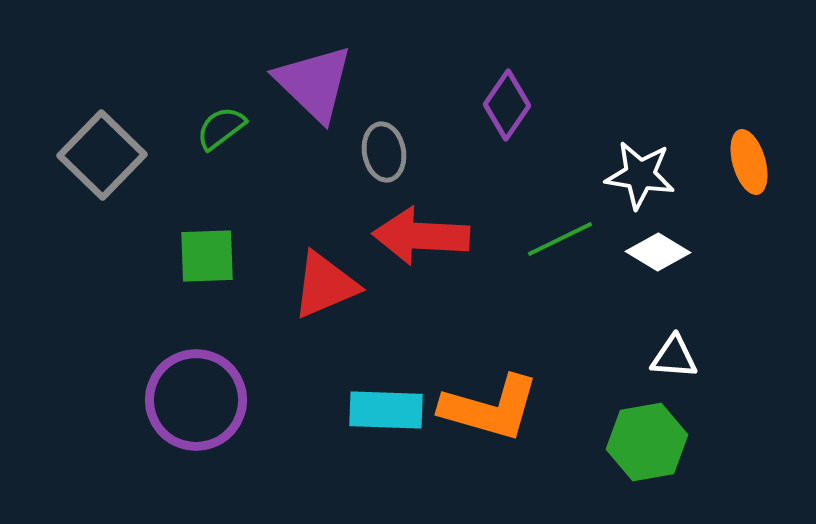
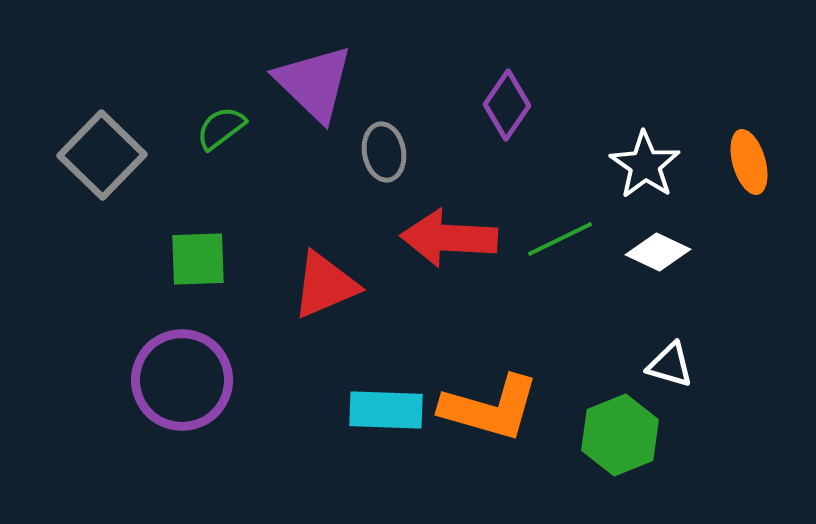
white star: moved 5 px right, 10 px up; rotated 26 degrees clockwise
red arrow: moved 28 px right, 2 px down
white diamond: rotated 6 degrees counterclockwise
green square: moved 9 px left, 3 px down
white triangle: moved 4 px left, 8 px down; rotated 12 degrees clockwise
purple circle: moved 14 px left, 20 px up
green hexagon: moved 27 px left, 7 px up; rotated 12 degrees counterclockwise
